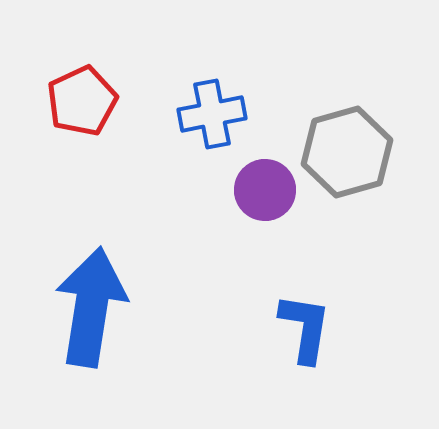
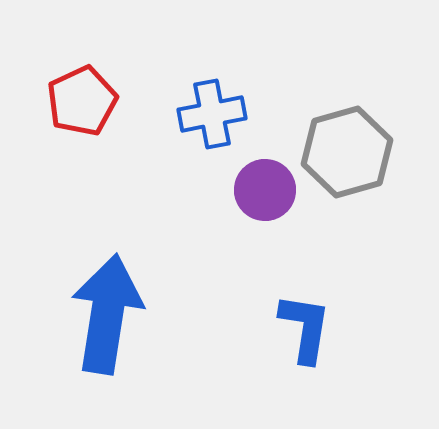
blue arrow: moved 16 px right, 7 px down
